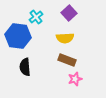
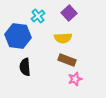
cyan cross: moved 2 px right, 1 px up
yellow semicircle: moved 2 px left
